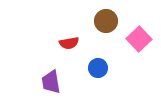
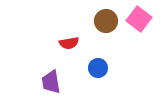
pink square: moved 20 px up; rotated 10 degrees counterclockwise
